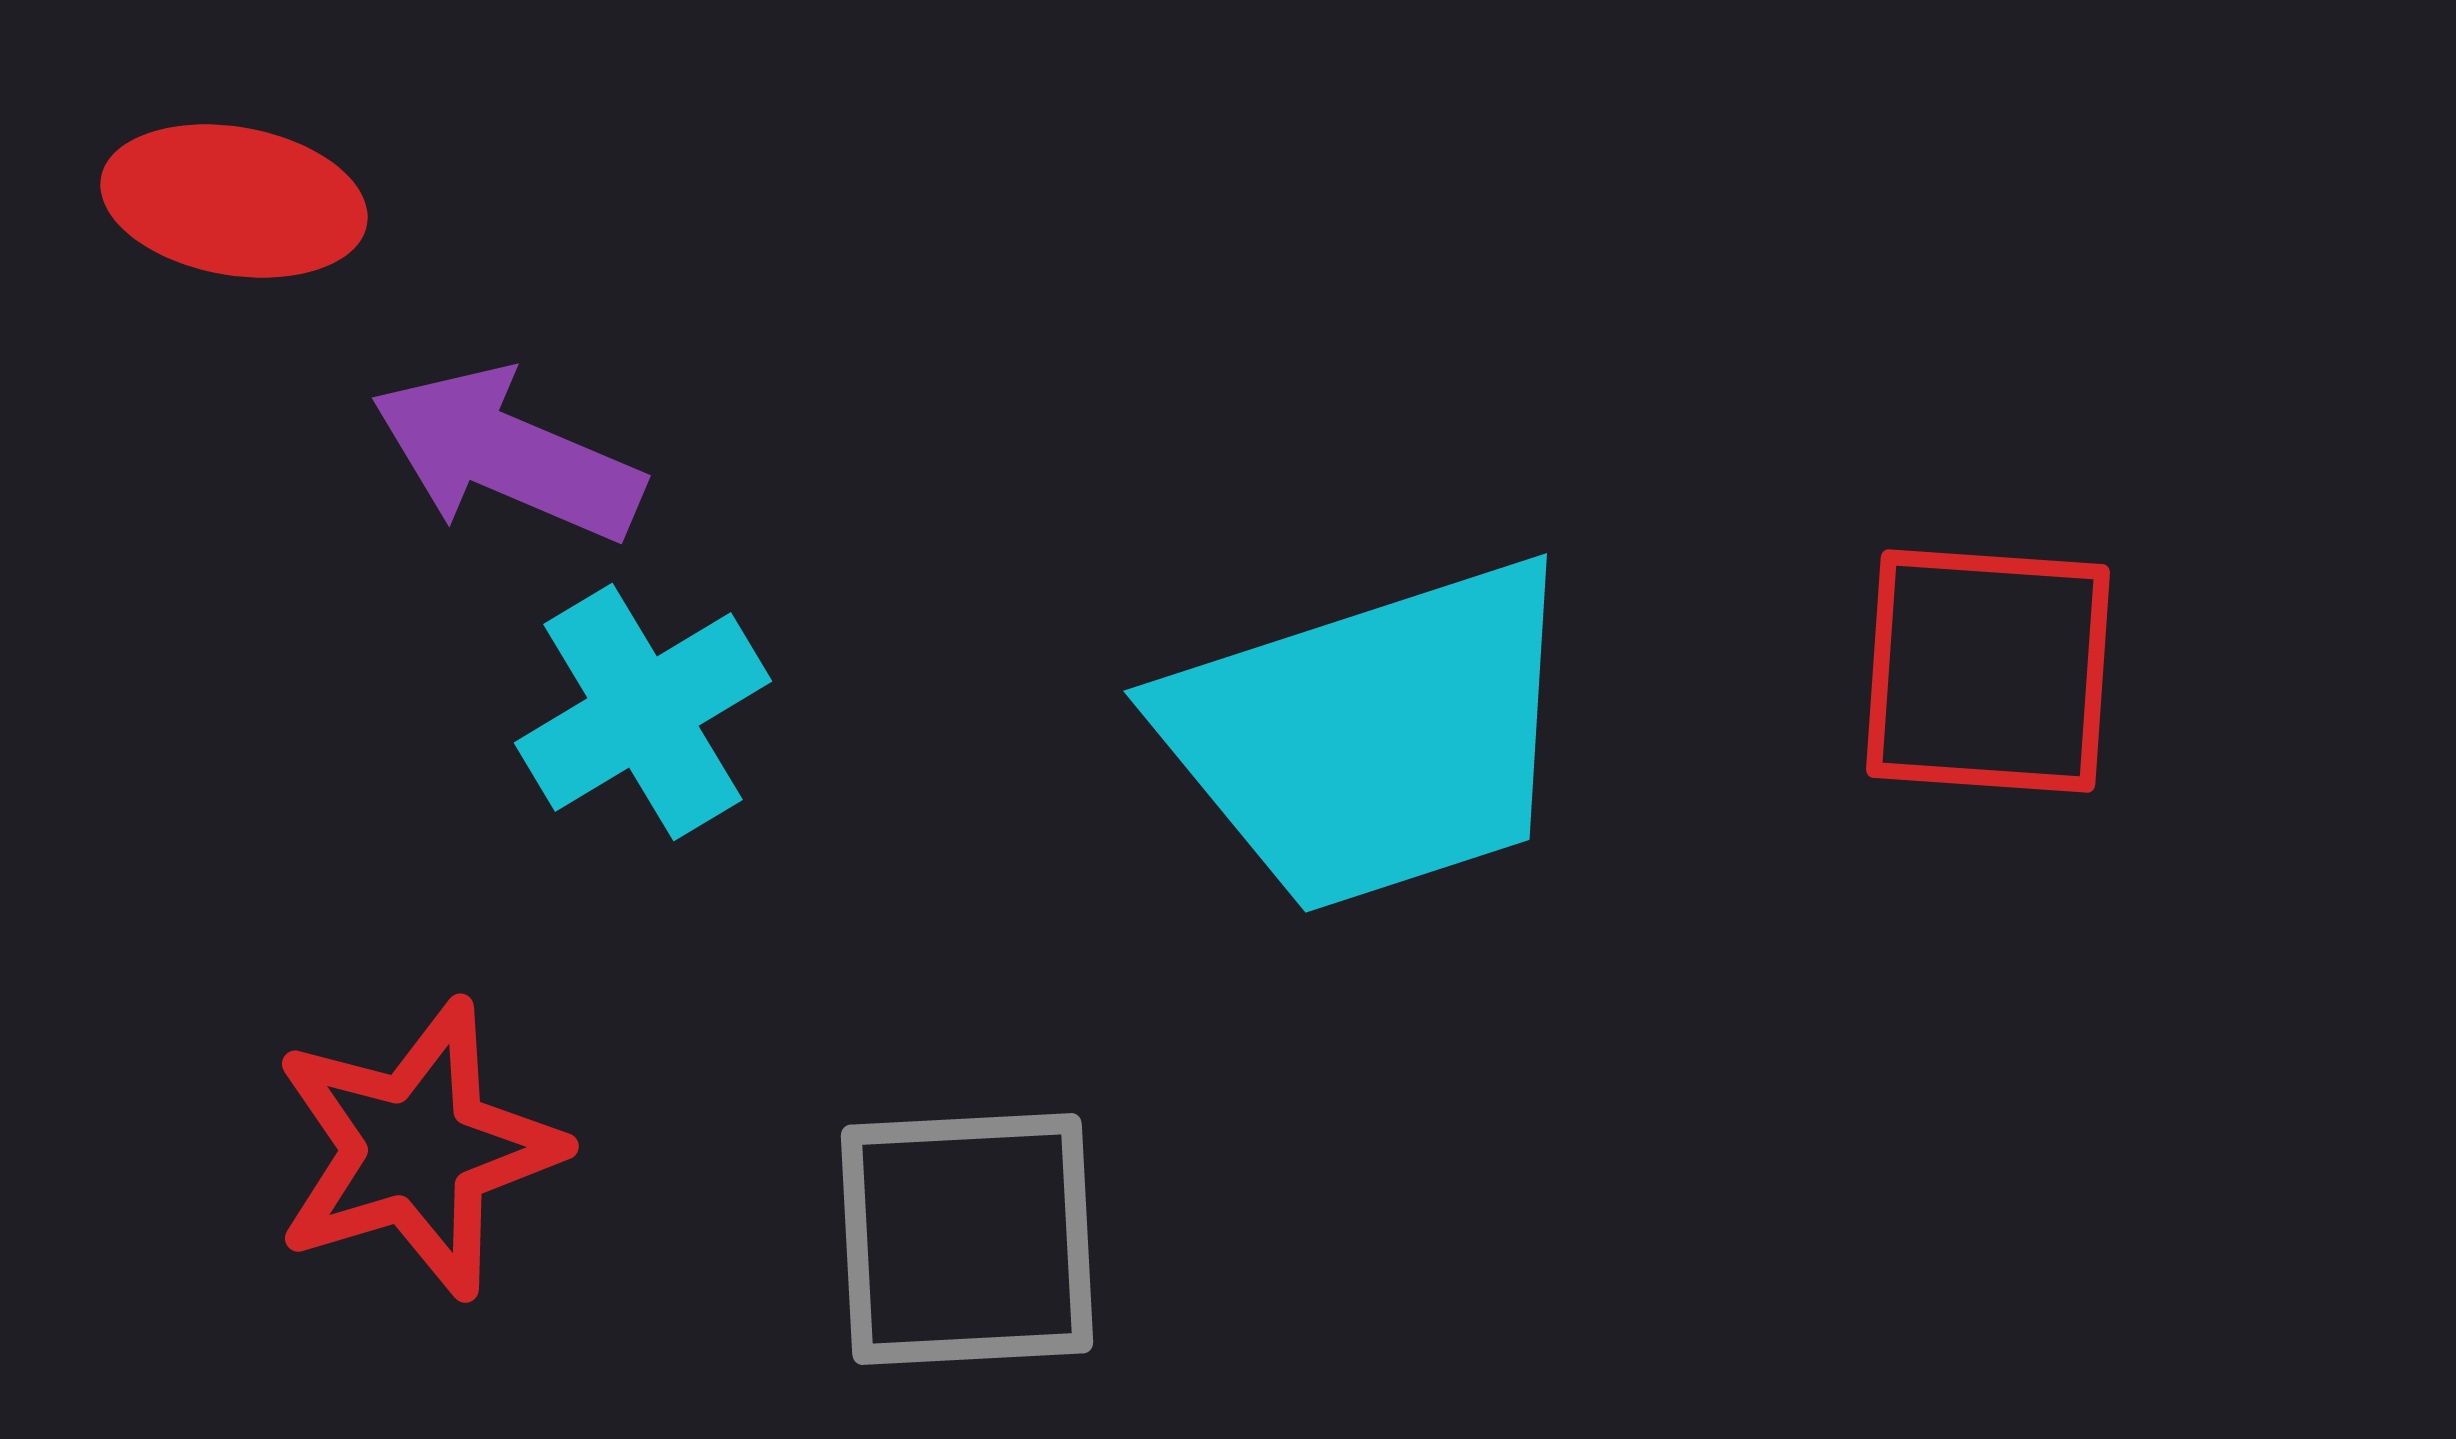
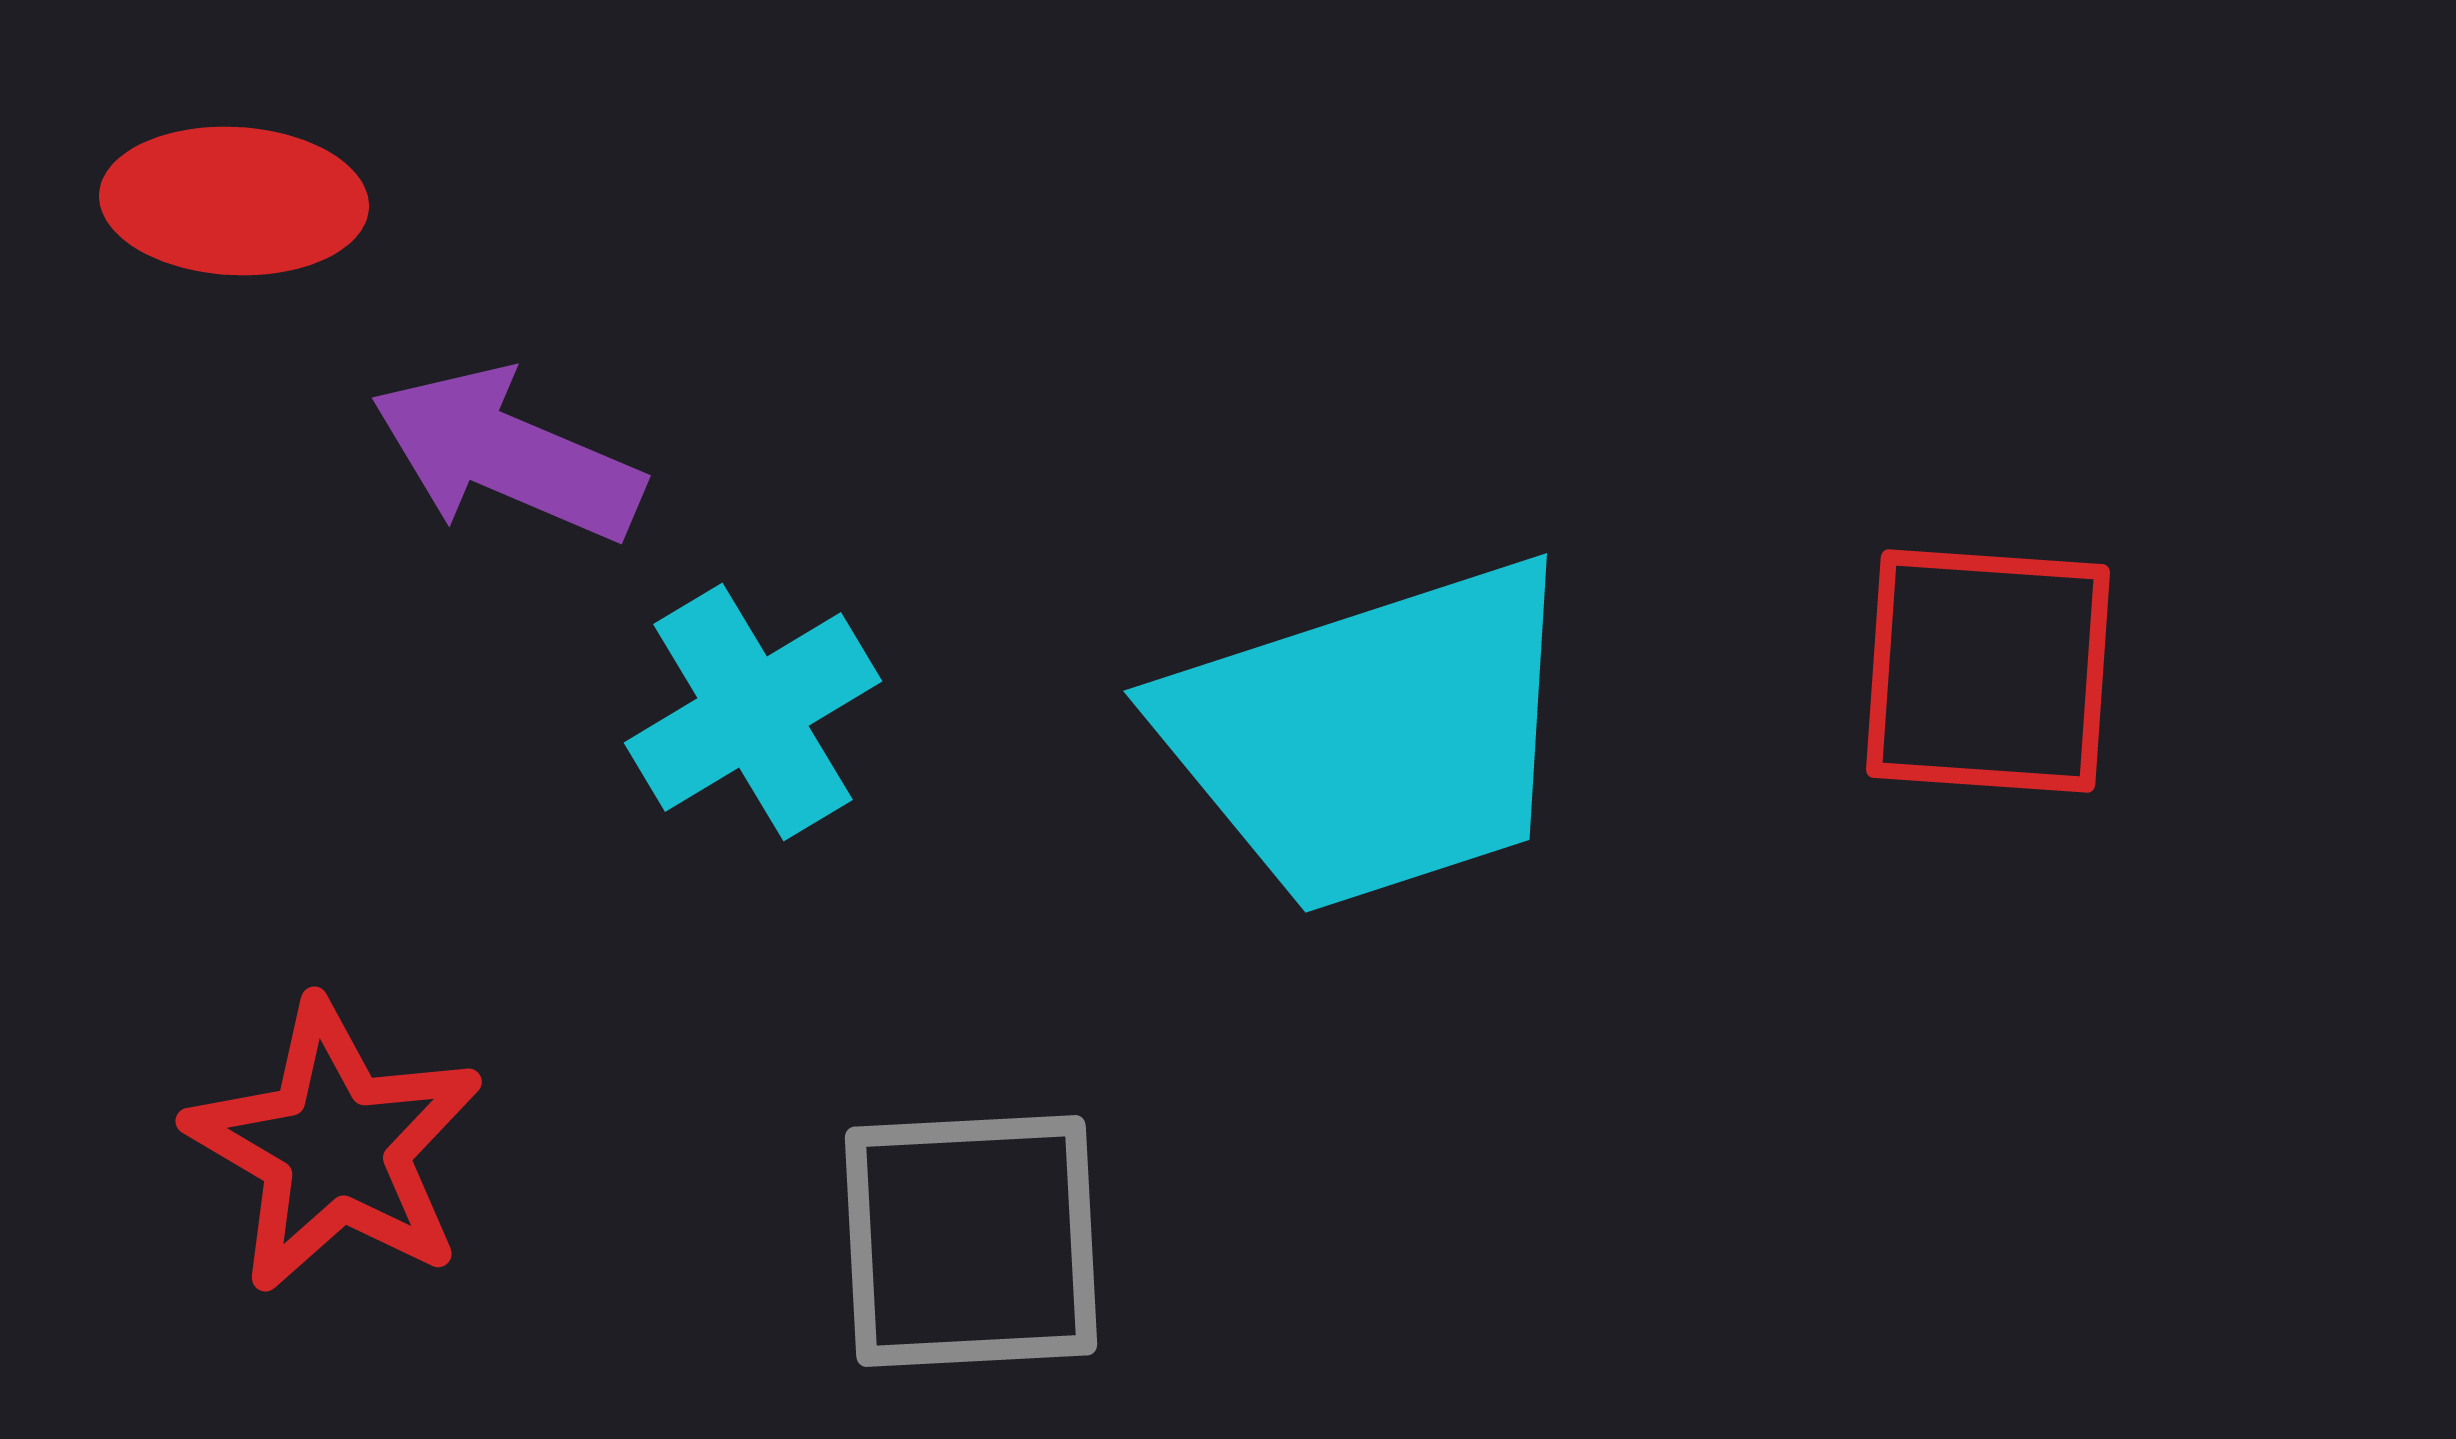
red ellipse: rotated 7 degrees counterclockwise
cyan cross: moved 110 px right
red star: moved 82 px left, 2 px up; rotated 25 degrees counterclockwise
gray square: moved 4 px right, 2 px down
